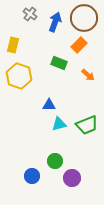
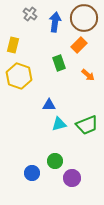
blue arrow: rotated 12 degrees counterclockwise
green rectangle: rotated 49 degrees clockwise
blue circle: moved 3 px up
